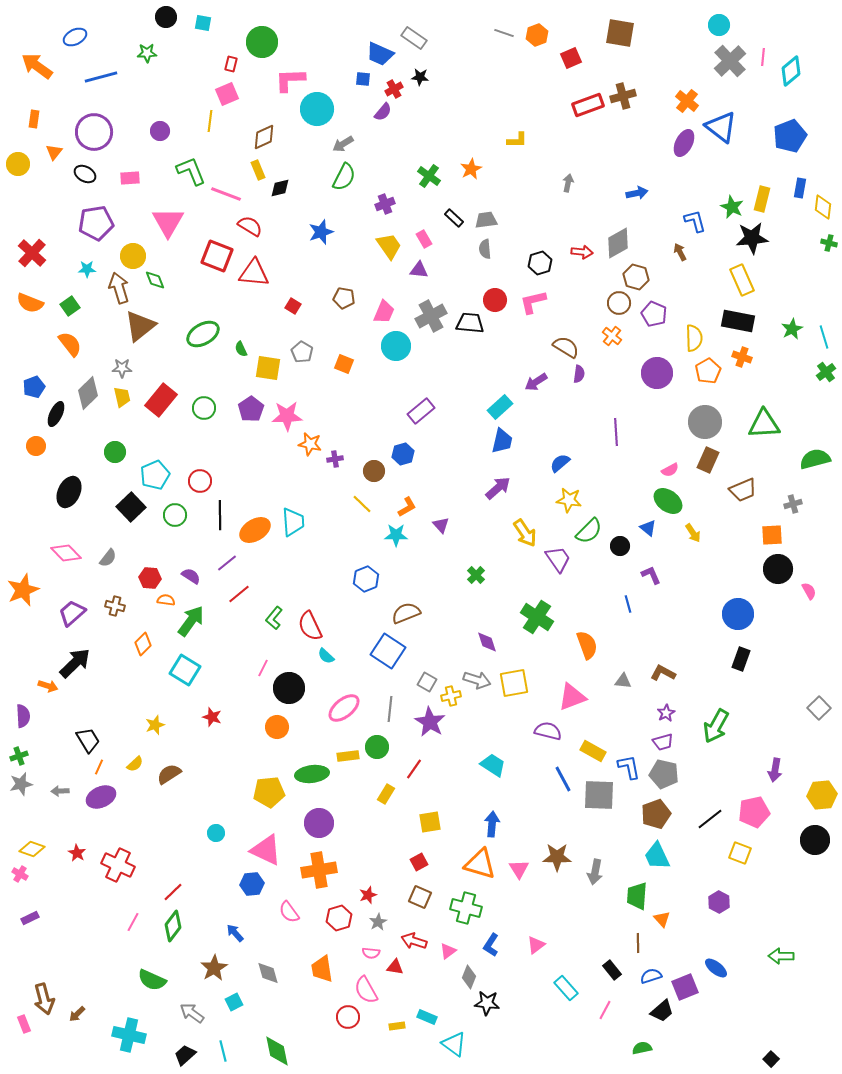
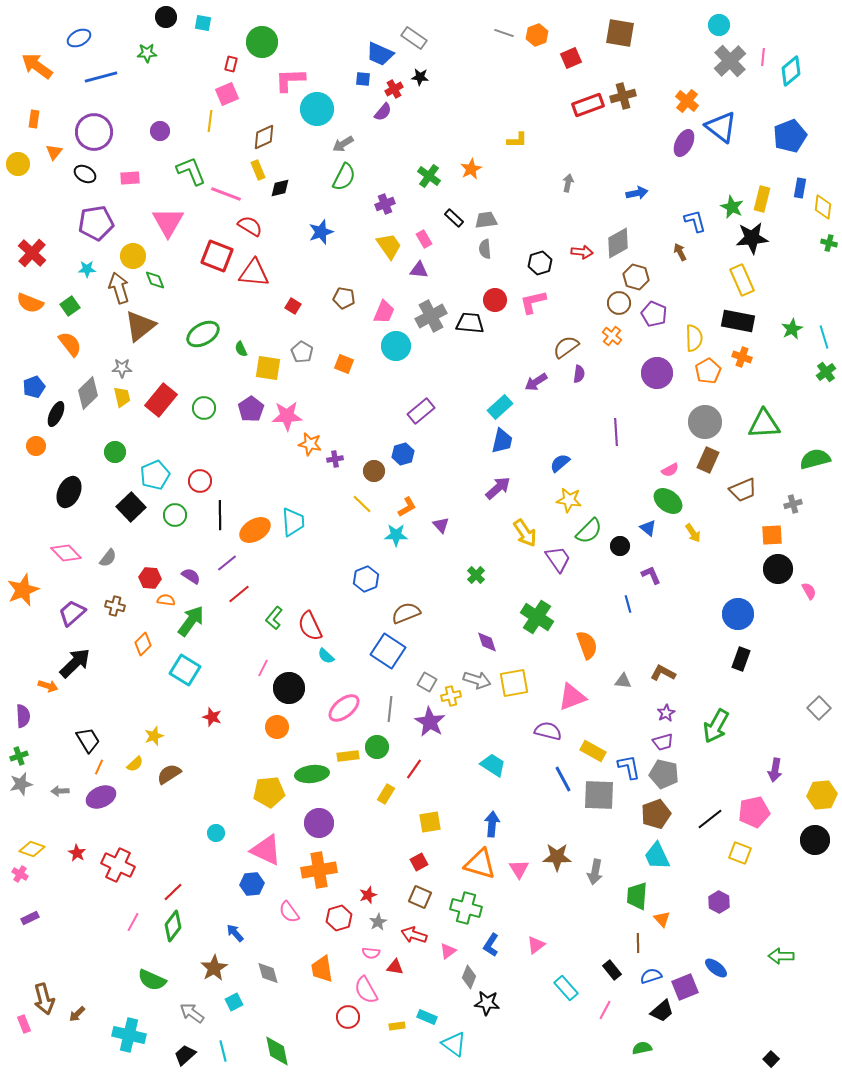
blue ellipse at (75, 37): moved 4 px right, 1 px down
brown semicircle at (566, 347): rotated 68 degrees counterclockwise
yellow star at (155, 725): moved 1 px left, 11 px down
red arrow at (414, 941): moved 6 px up
